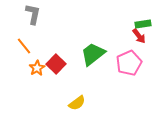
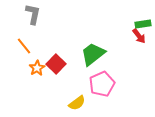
pink pentagon: moved 27 px left, 21 px down
